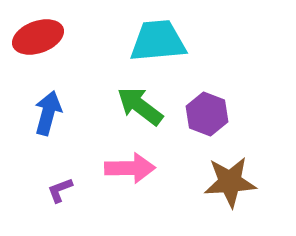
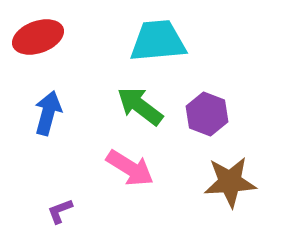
pink arrow: rotated 33 degrees clockwise
purple L-shape: moved 21 px down
